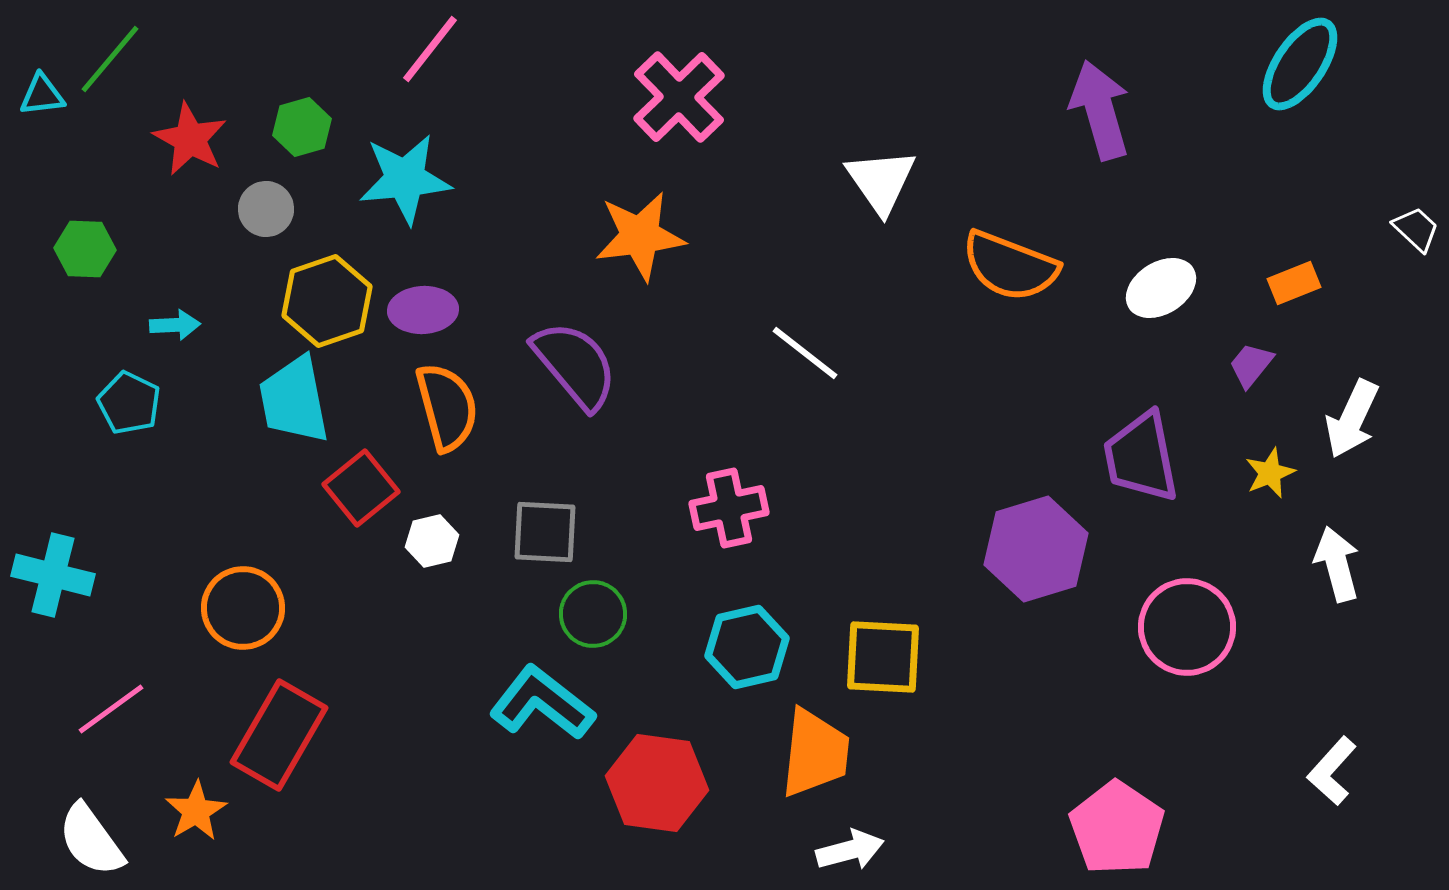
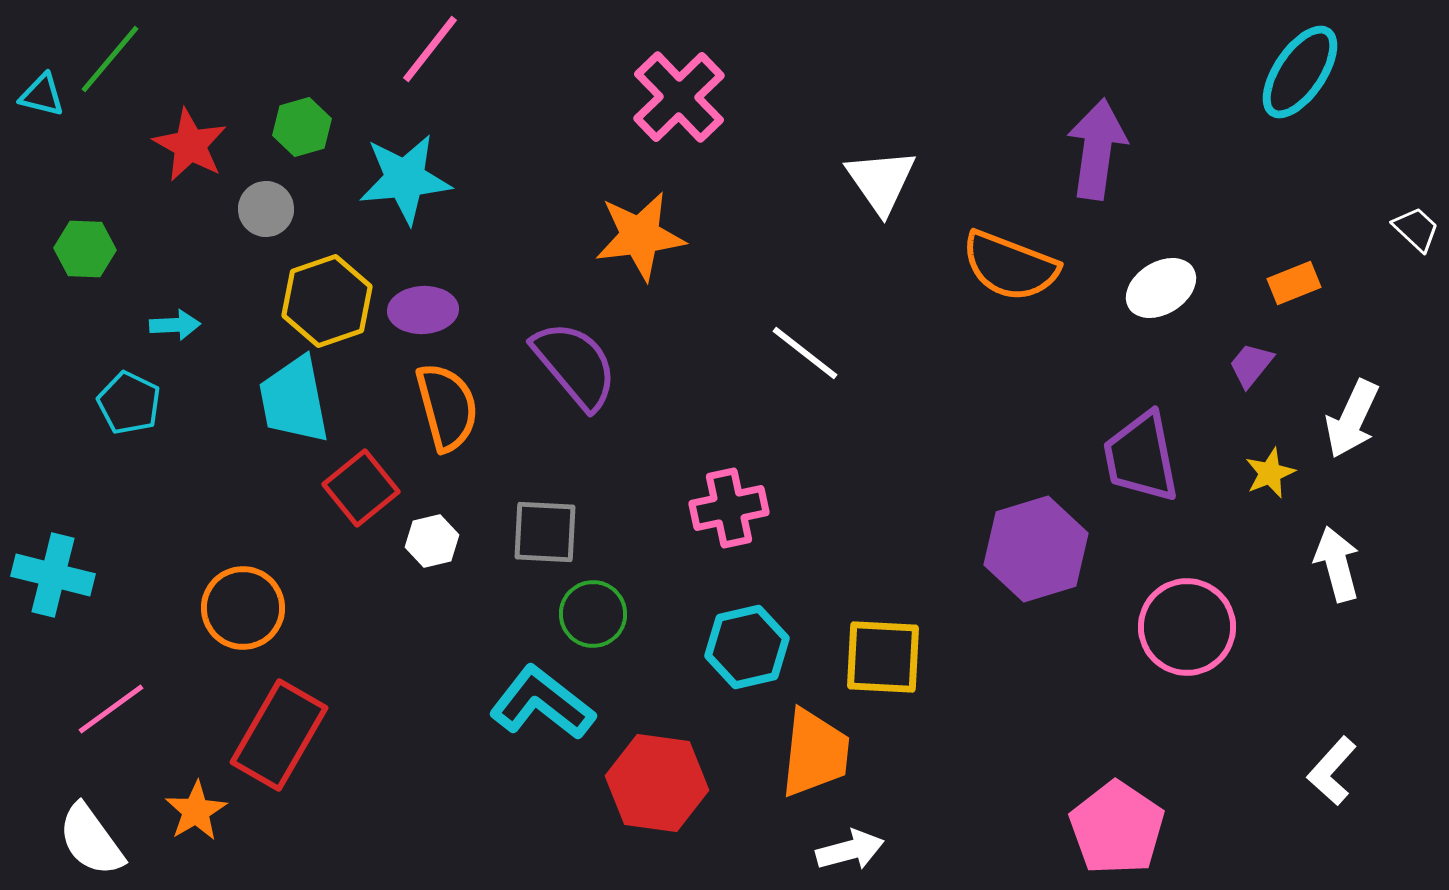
cyan ellipse at (1300, 64): moved 8 px down
cyan triangle at (42, 95): rotated 21 degrees clockwise
purple arrow at (1100, 110): moved 3 px left, 39 px down; rotated 24 degrees clockwise
red star at (190, 139): moved 6 px down
